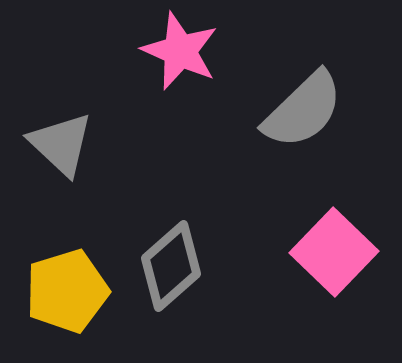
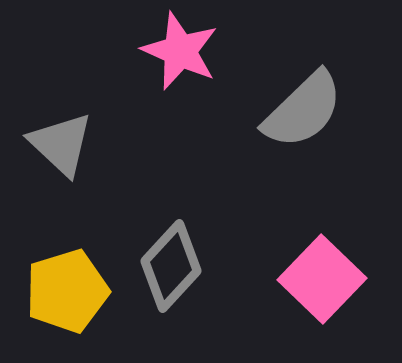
pink square: moved 12 px left, 27 px down
gray diamond: rotated 6 degrees counterclockwise
